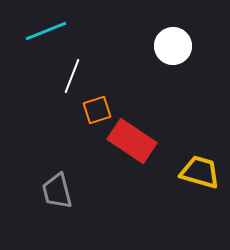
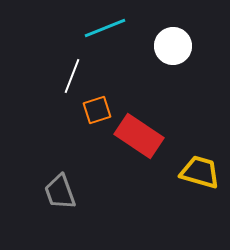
cyan line: moved 59 px right, 3 px up
red rectangle: moved 7 px right, 5 px up
gray trapezoid: moved 3 px right, 1 px down; rotated 6 degrees counterclockwise
